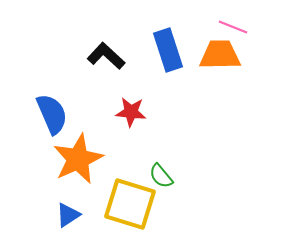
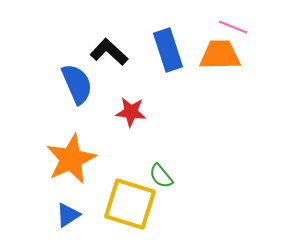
black L-shape: moved 3 px right, 4 px up
blue semicircle: moved 25 px right, 30 px up
orange star: moved 7 px left
